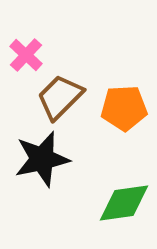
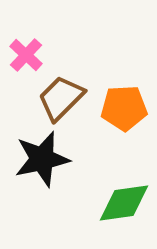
brown trapezoid: moved 1 px right, 1 px down
